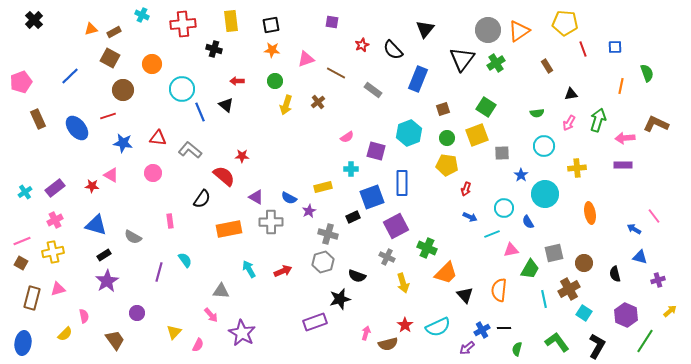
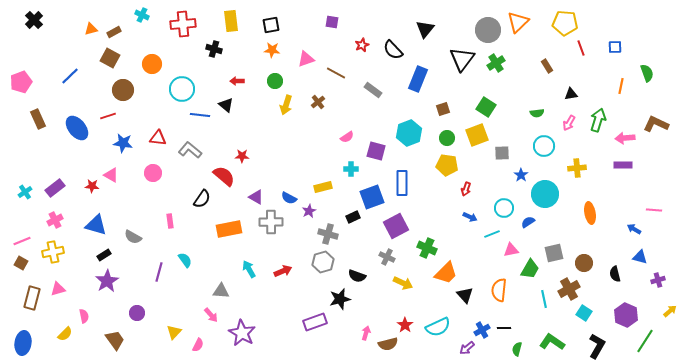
orange triangle at (519, 31): moved 1 px left, 9 px up; rotated 10 degrees counterclockwise
red line at (583, 49): moved 2 px left, 1 px up
blue line at (200, 112): moved 3 px down; rotated 60 degrees counterclockwise
pink line at (654, 216): moved 6 px up; rotated 49 degrees counterclockwise
blue semicircle at (528, 222): rotated 88 degrees clockwise
yellow arrow at (403, 283): rotated 48 degrees counterclockwise
green L-shape at (557, 342): moved 5 px left; rotated 20 degrees counterclockwise
